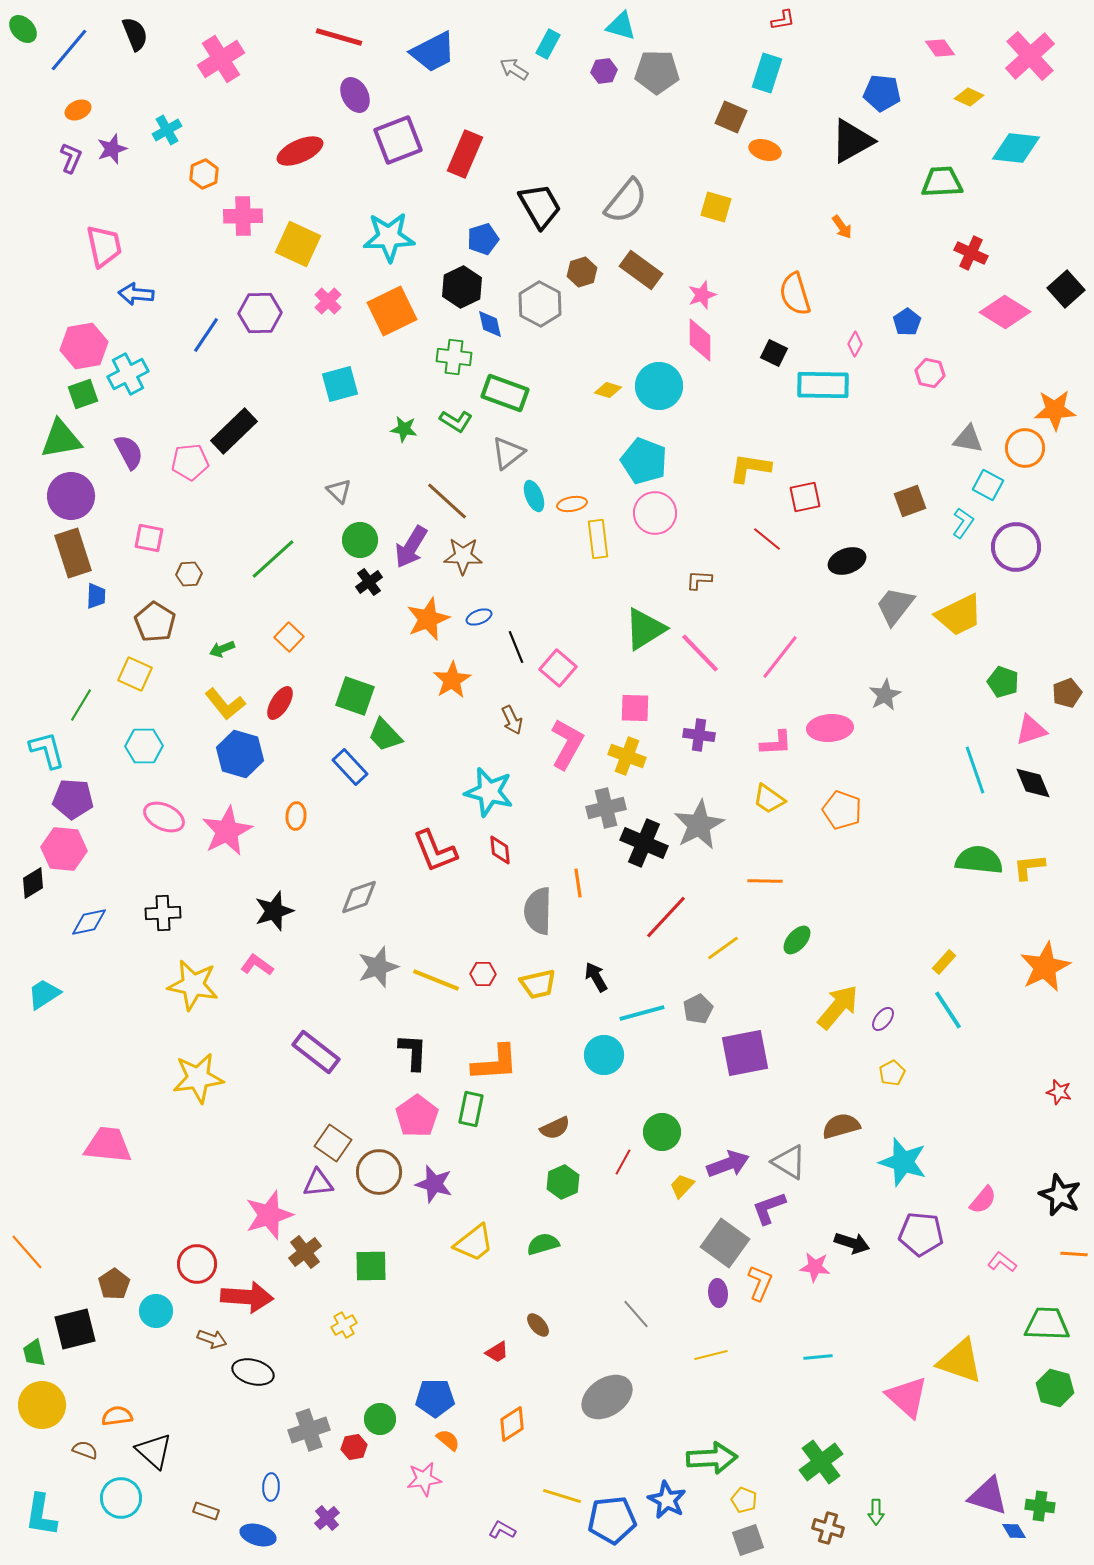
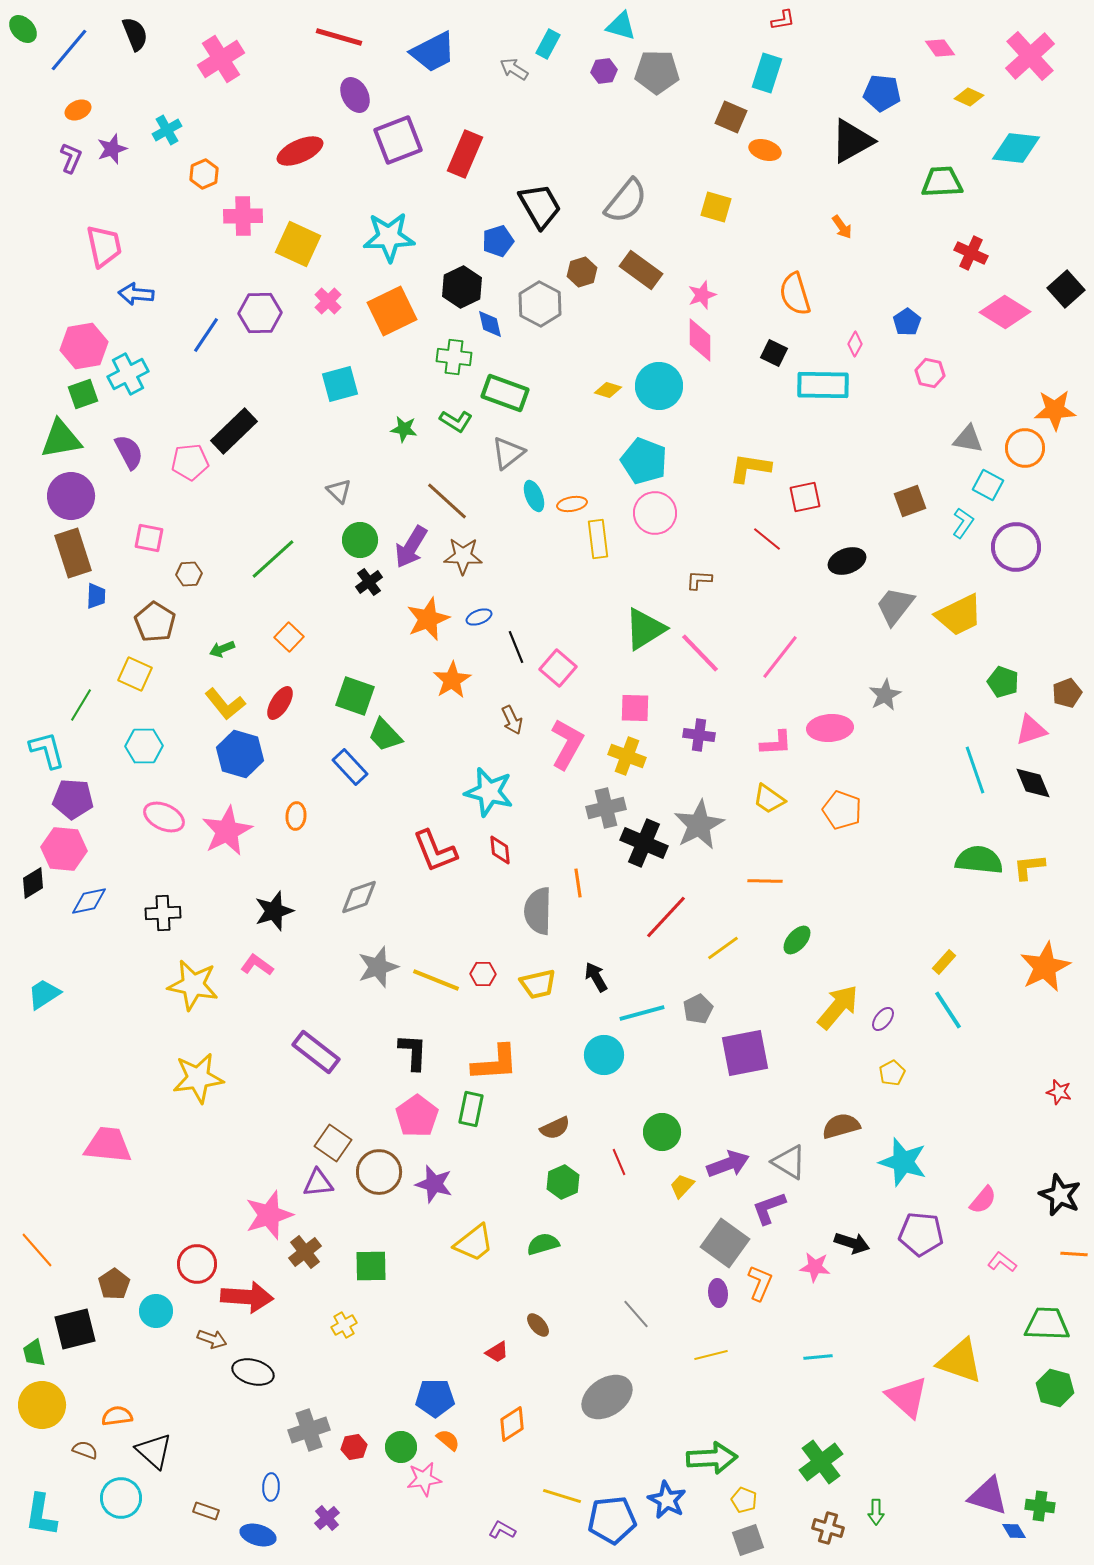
blue pentagon at (483, 239): moved 15 px right, 2 px down
blue diamond at (89, 922): moved 21 px up
red line at (623, 1162): moved 4 px left; rotated 52 degrees counterclockwise
orange line at (27, 1252): moved 10 px right, 2 px up
green circle at (380, 1419): moved 21 px right, 28 px down
